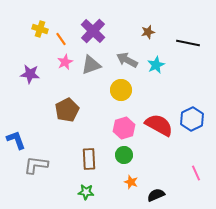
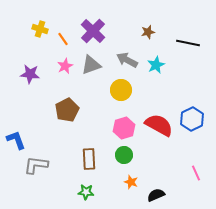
orange line: moved 2 px right
pink star: moved 4 px down
